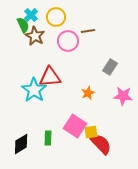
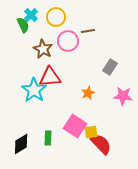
brown star: moved 8 px right, 13 px down
